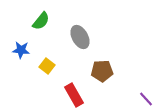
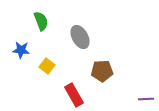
green semicircle: rotated 60 degrees counterclockwise
purple line: rotated 49 degrees counterclockwise
